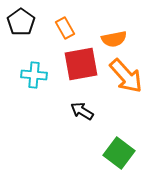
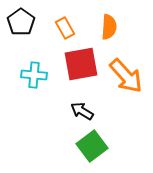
orange semicircle: moved 5 px left, 12 px up; rotated 75 degrees counterclockwise
green square: moved 27 px left, 7 px up; rotated 16 degrees clockwise
